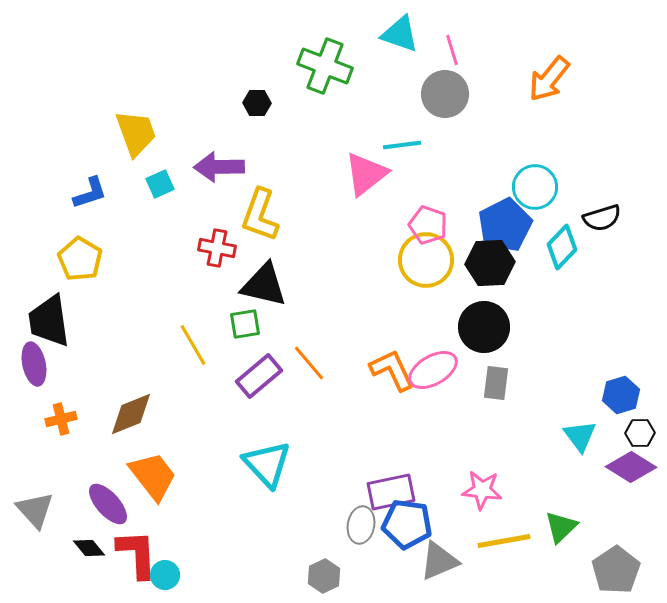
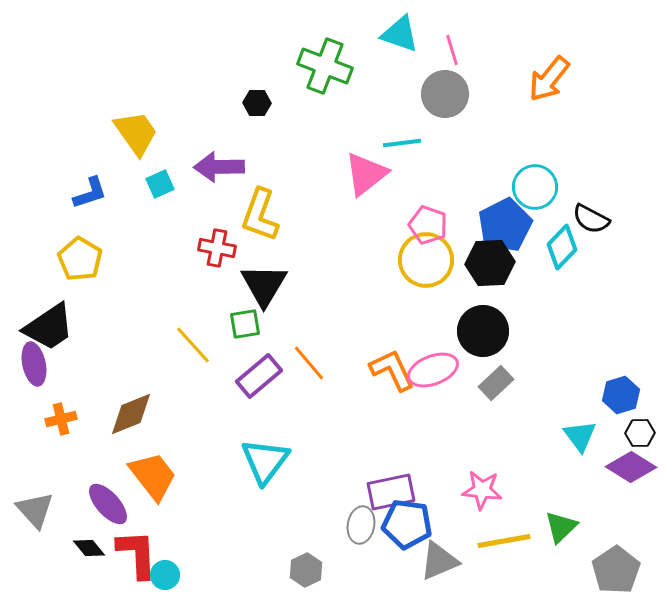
yellow trapezoid at (136, 133): rotated 15 degrees counterclockwise
cyan line at (402, 145): moved 2 px up
black semicircle at (602, 218): moved 11 px left, 1 px down; rotated 45 degrees clockwise
black triangle at (264, 285): rotated 48 degrees clockwise
black trapezoid at (49, 321): moved 6 px down; rotated 116 degrees counterclockwise
black circle at (484, 327): moved 1 px left, 4 px down
yellow line at (193, 345): rotated 12 degrees counterclockwise
pink ellipse at (433, 370): rotated 9 degrees clockwise
gray rectangle at (496, 383): rotated 40 degrees clockwise
cyan triangle at (267, 464): moved 2 px left, 3 px up; rotated 20 degrees clockwise
gray hexagon at (324, 576): moved 18 px left, 6 px up
